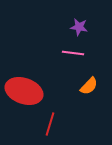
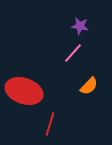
purple star: moved 1 px right, 1 px up
pink line: rotated 55 degrees counterclockwise
